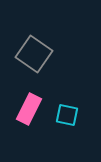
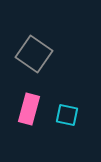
pink rectangle: rotated 12 degrees counterclockwise
